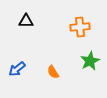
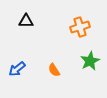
orange cross: rotated 12 degrees counterclockwise
orange semicircle: moved 1 px right, 2 px up
